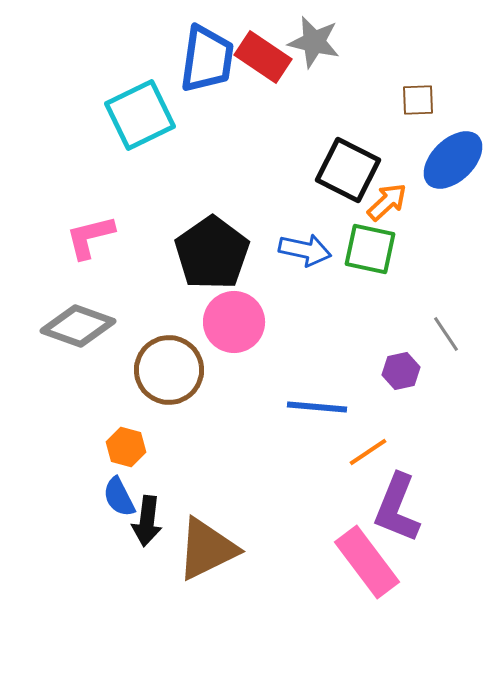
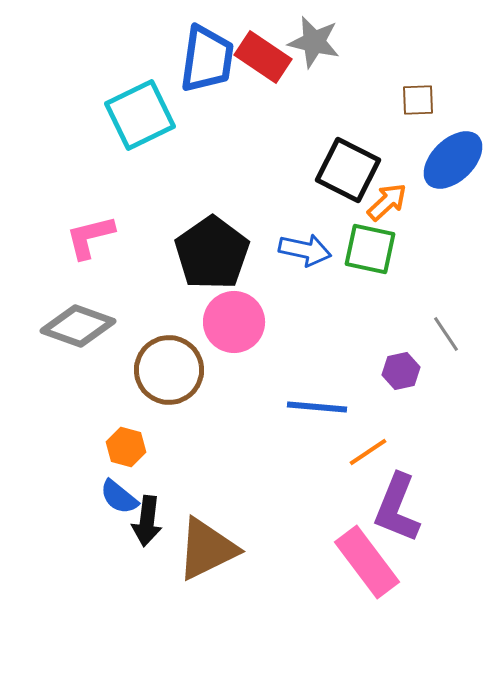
blue semicircle: rotated 24 degrees counterclockwise
